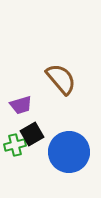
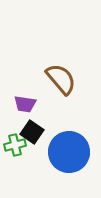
purple trapezoid: moved 4 px right, 1 px up; rotated 25 degrees clockwise
black square: moved 2 px up; rotated 25 degrees counterclockwise
